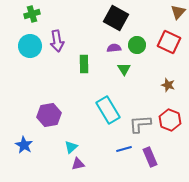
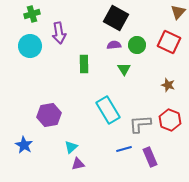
purple arrow: moved 2 px right, 8 px up
purple semicircle: moved 3 px up
